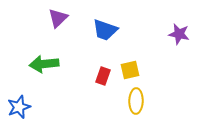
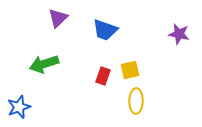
green arrow: rotated 12 degrees counterclockwise
